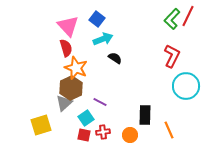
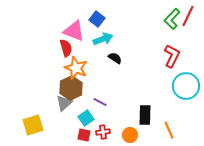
pink triangle: moved 6 px right, 5 px down; rotated 25 degrees counterclockwise
yellow square: moved 8 px left
